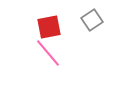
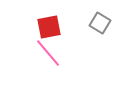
gray square: moved 8 px right, 3 px down; rotated 25 degrees counterclockwise
